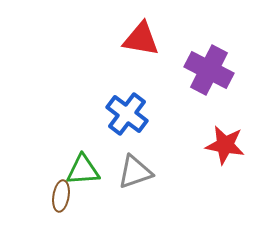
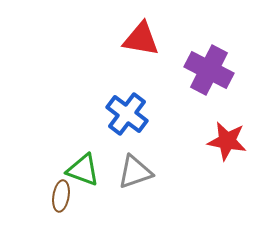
red star: moved 2 px right, 4 px up
green triangle: rotated 24 degrees clockwise
